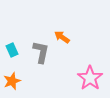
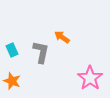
orange star: rotated 30 degrees counterclockwise
